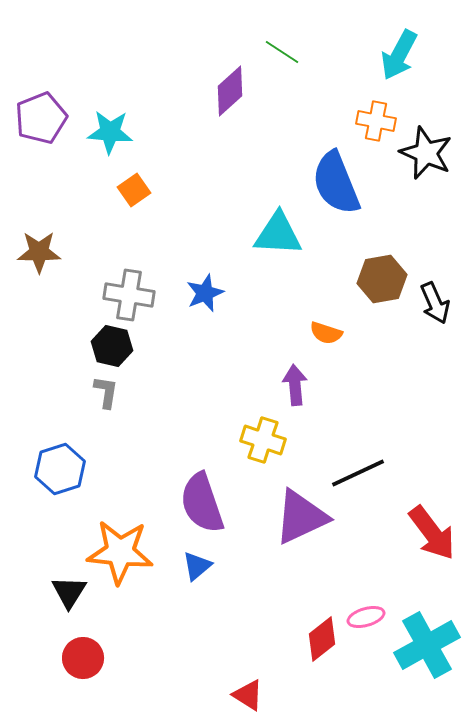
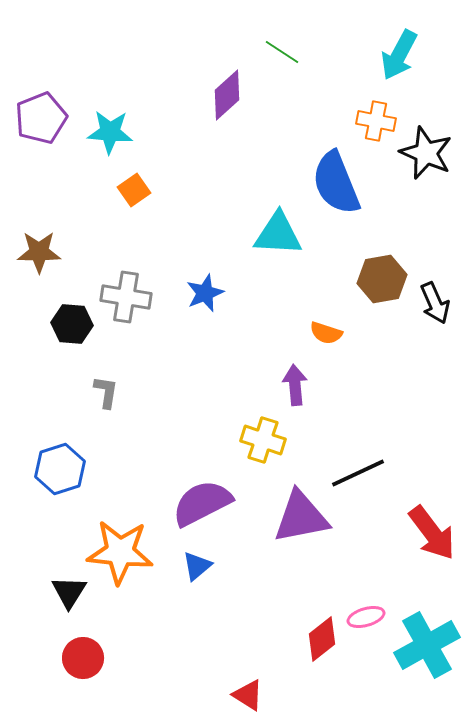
purple diamond: moved 3 px left, 4 px down
gray cross: moved 3 px left, 2 px down
black hexagon: moved 40 px left, 22 px up; rotated 9 degrees counterclockwise
purple semicircle: rotated 82 degrees clockwise
purple triangle: rotated 14 degrees clockwise
